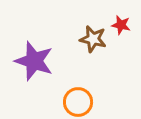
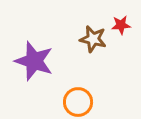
red star: rotated 18 degrees counterclockwise
